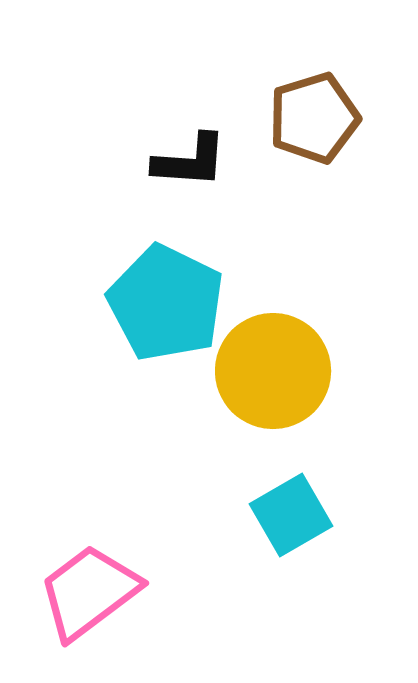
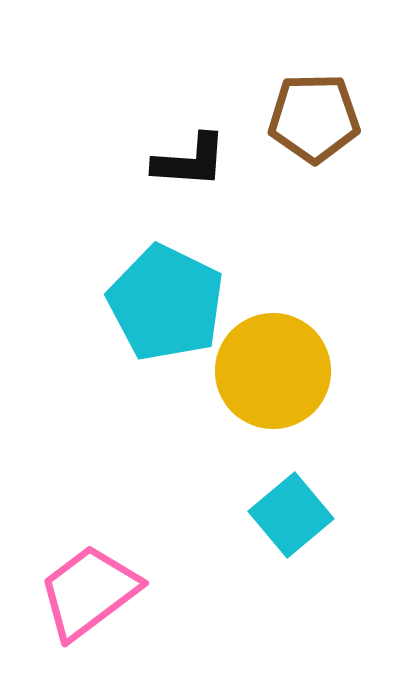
brown pentagon: rotated 16 degrees clockwise
cyan square: rotated 10 degrees counterclockwise
